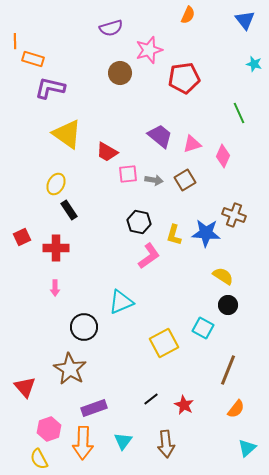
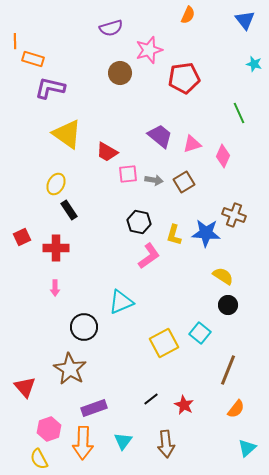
brown square at (185, 180): moved 1 px left, 2 px down
cyan square at (203, 328): moved 3 px left, 5 px down; rotated 10 degrees clockwise
